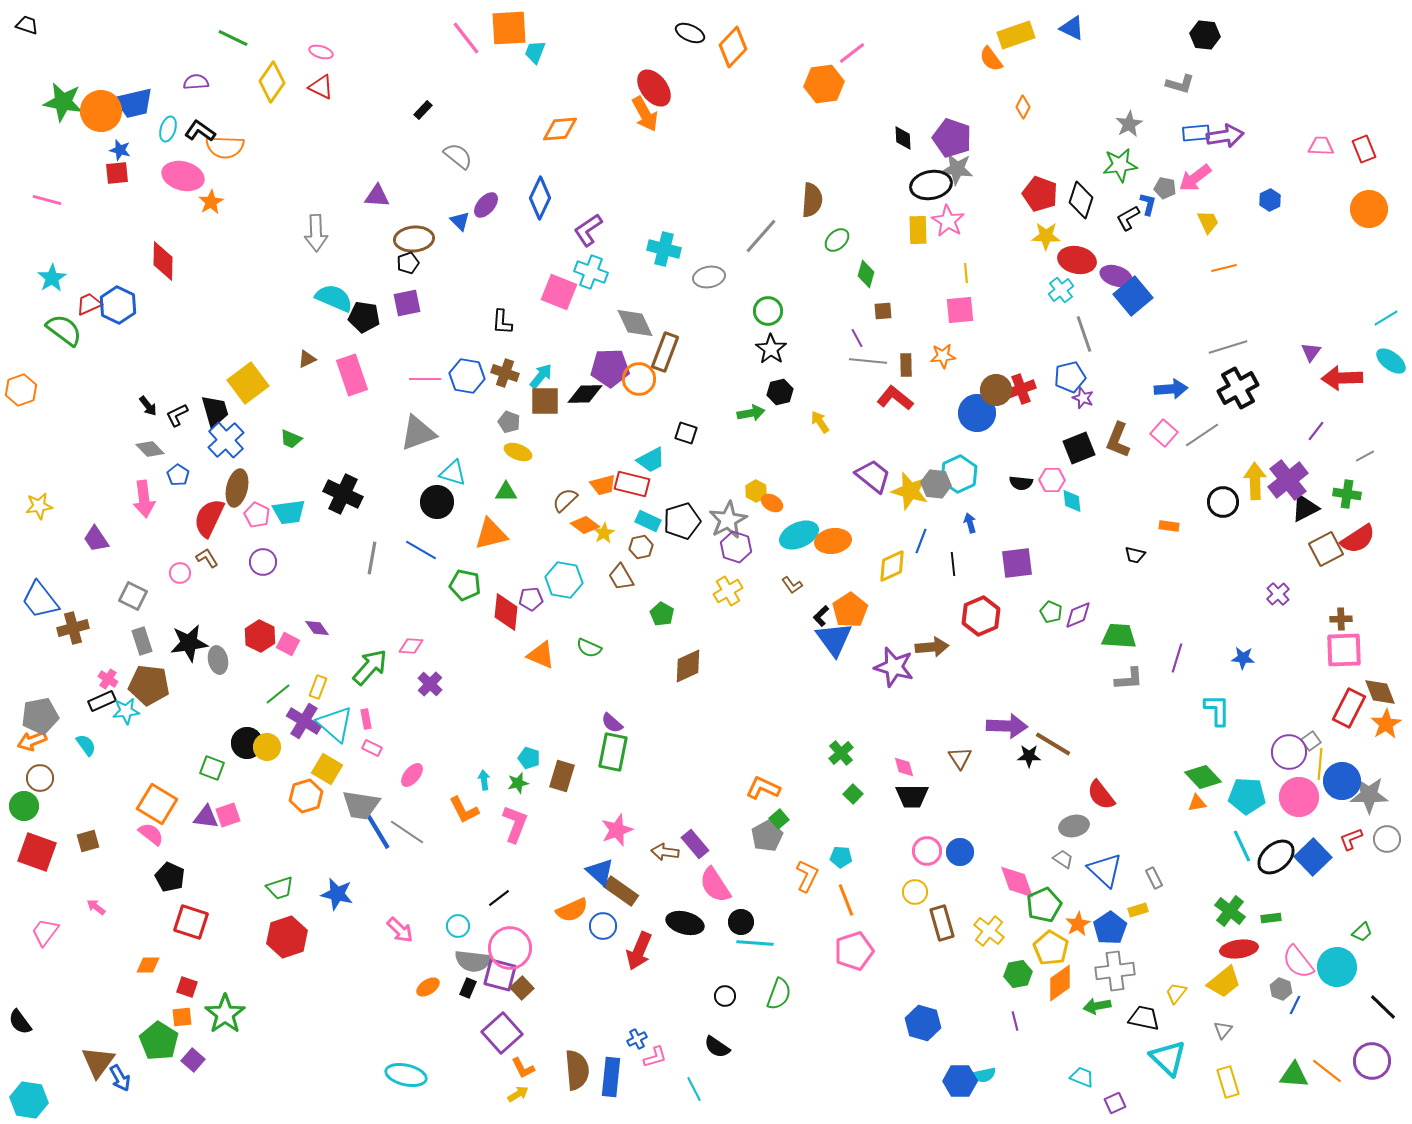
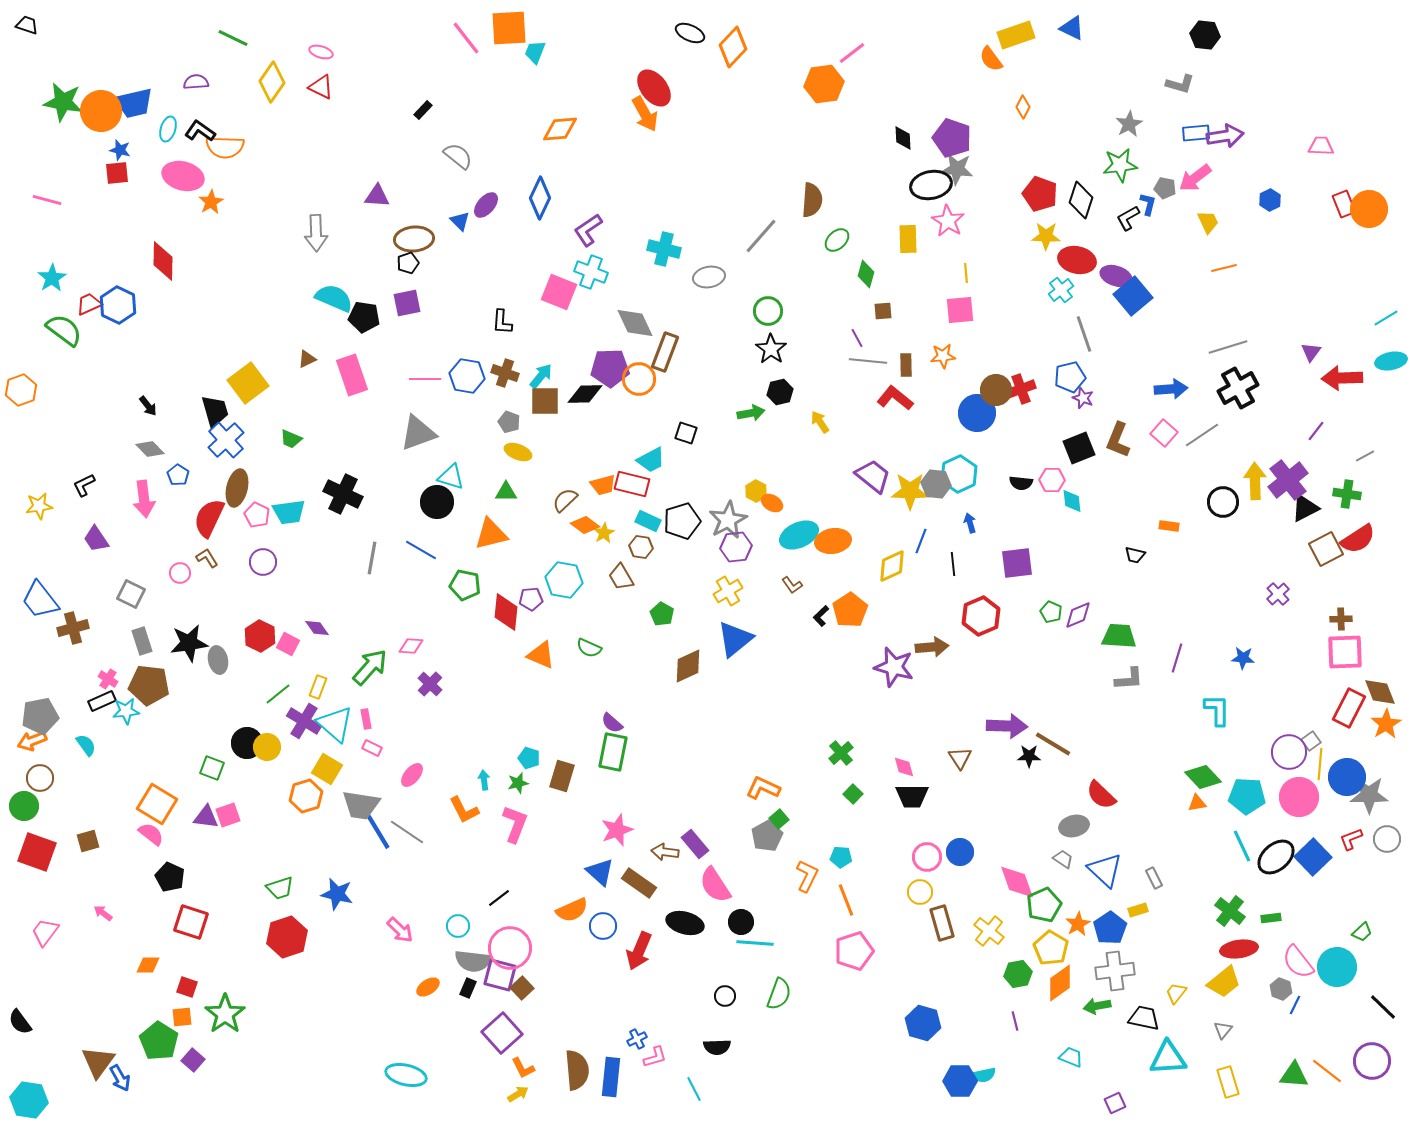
red rectangle at (1364, 149): moved 20 px left, 55 px down
yellow rectangle at (918, 230): moved 10 px left, 9 px down
cyan ellipse at (1391, 361): rotated 48 degrees counterclockwise
black L-shape at (177, 415): moved 93 px left, 70 px down
cyan triangle at (453, 473): moved 2 px left, 4 px down
yellow star at (910, 491): rotated 15 degrees counterclockwise
brown hexagon at (641, 547): rotated 20 degrees clockwise
purple hexagon at (736, 547): rotated 24 degrees counterclockwise
gray square at (133, 596): moved 2 px left, 2 px up
blue triangle at (834, 639): moved 99 px left; rotated 27 degrees clockwise
pink square at (1344, 650): moved 1 px right, 2 px down
blue circle at (1342, 781): moved 5 px right, 4 px up
red semicircle at (1101, 795): rotated 8 degrees counterclockwise
pink circle at (927, 851): moved 6 px down
brown rectangle at (621, 891): moved 18 px right, 8 px up
yellow circle at (915, 892): moved 5 px right
pink arrow at (96, 907): moved 7 px right, 6 px down
black semicircle at (717, 1047): rotated 36 degrees counterclockwise
cyan triangle at (1168, 1058): rotated 48 degrees counterclockwise
cyan trapezoid at (1082, 1077): moved 11 px left, 20 px up
